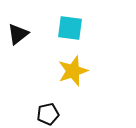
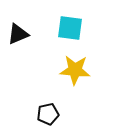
black triangle: rotated 15 degrees clockwise
yellow star: moved 2 px right, 1 px up; rotated 24 degrees clockwise
